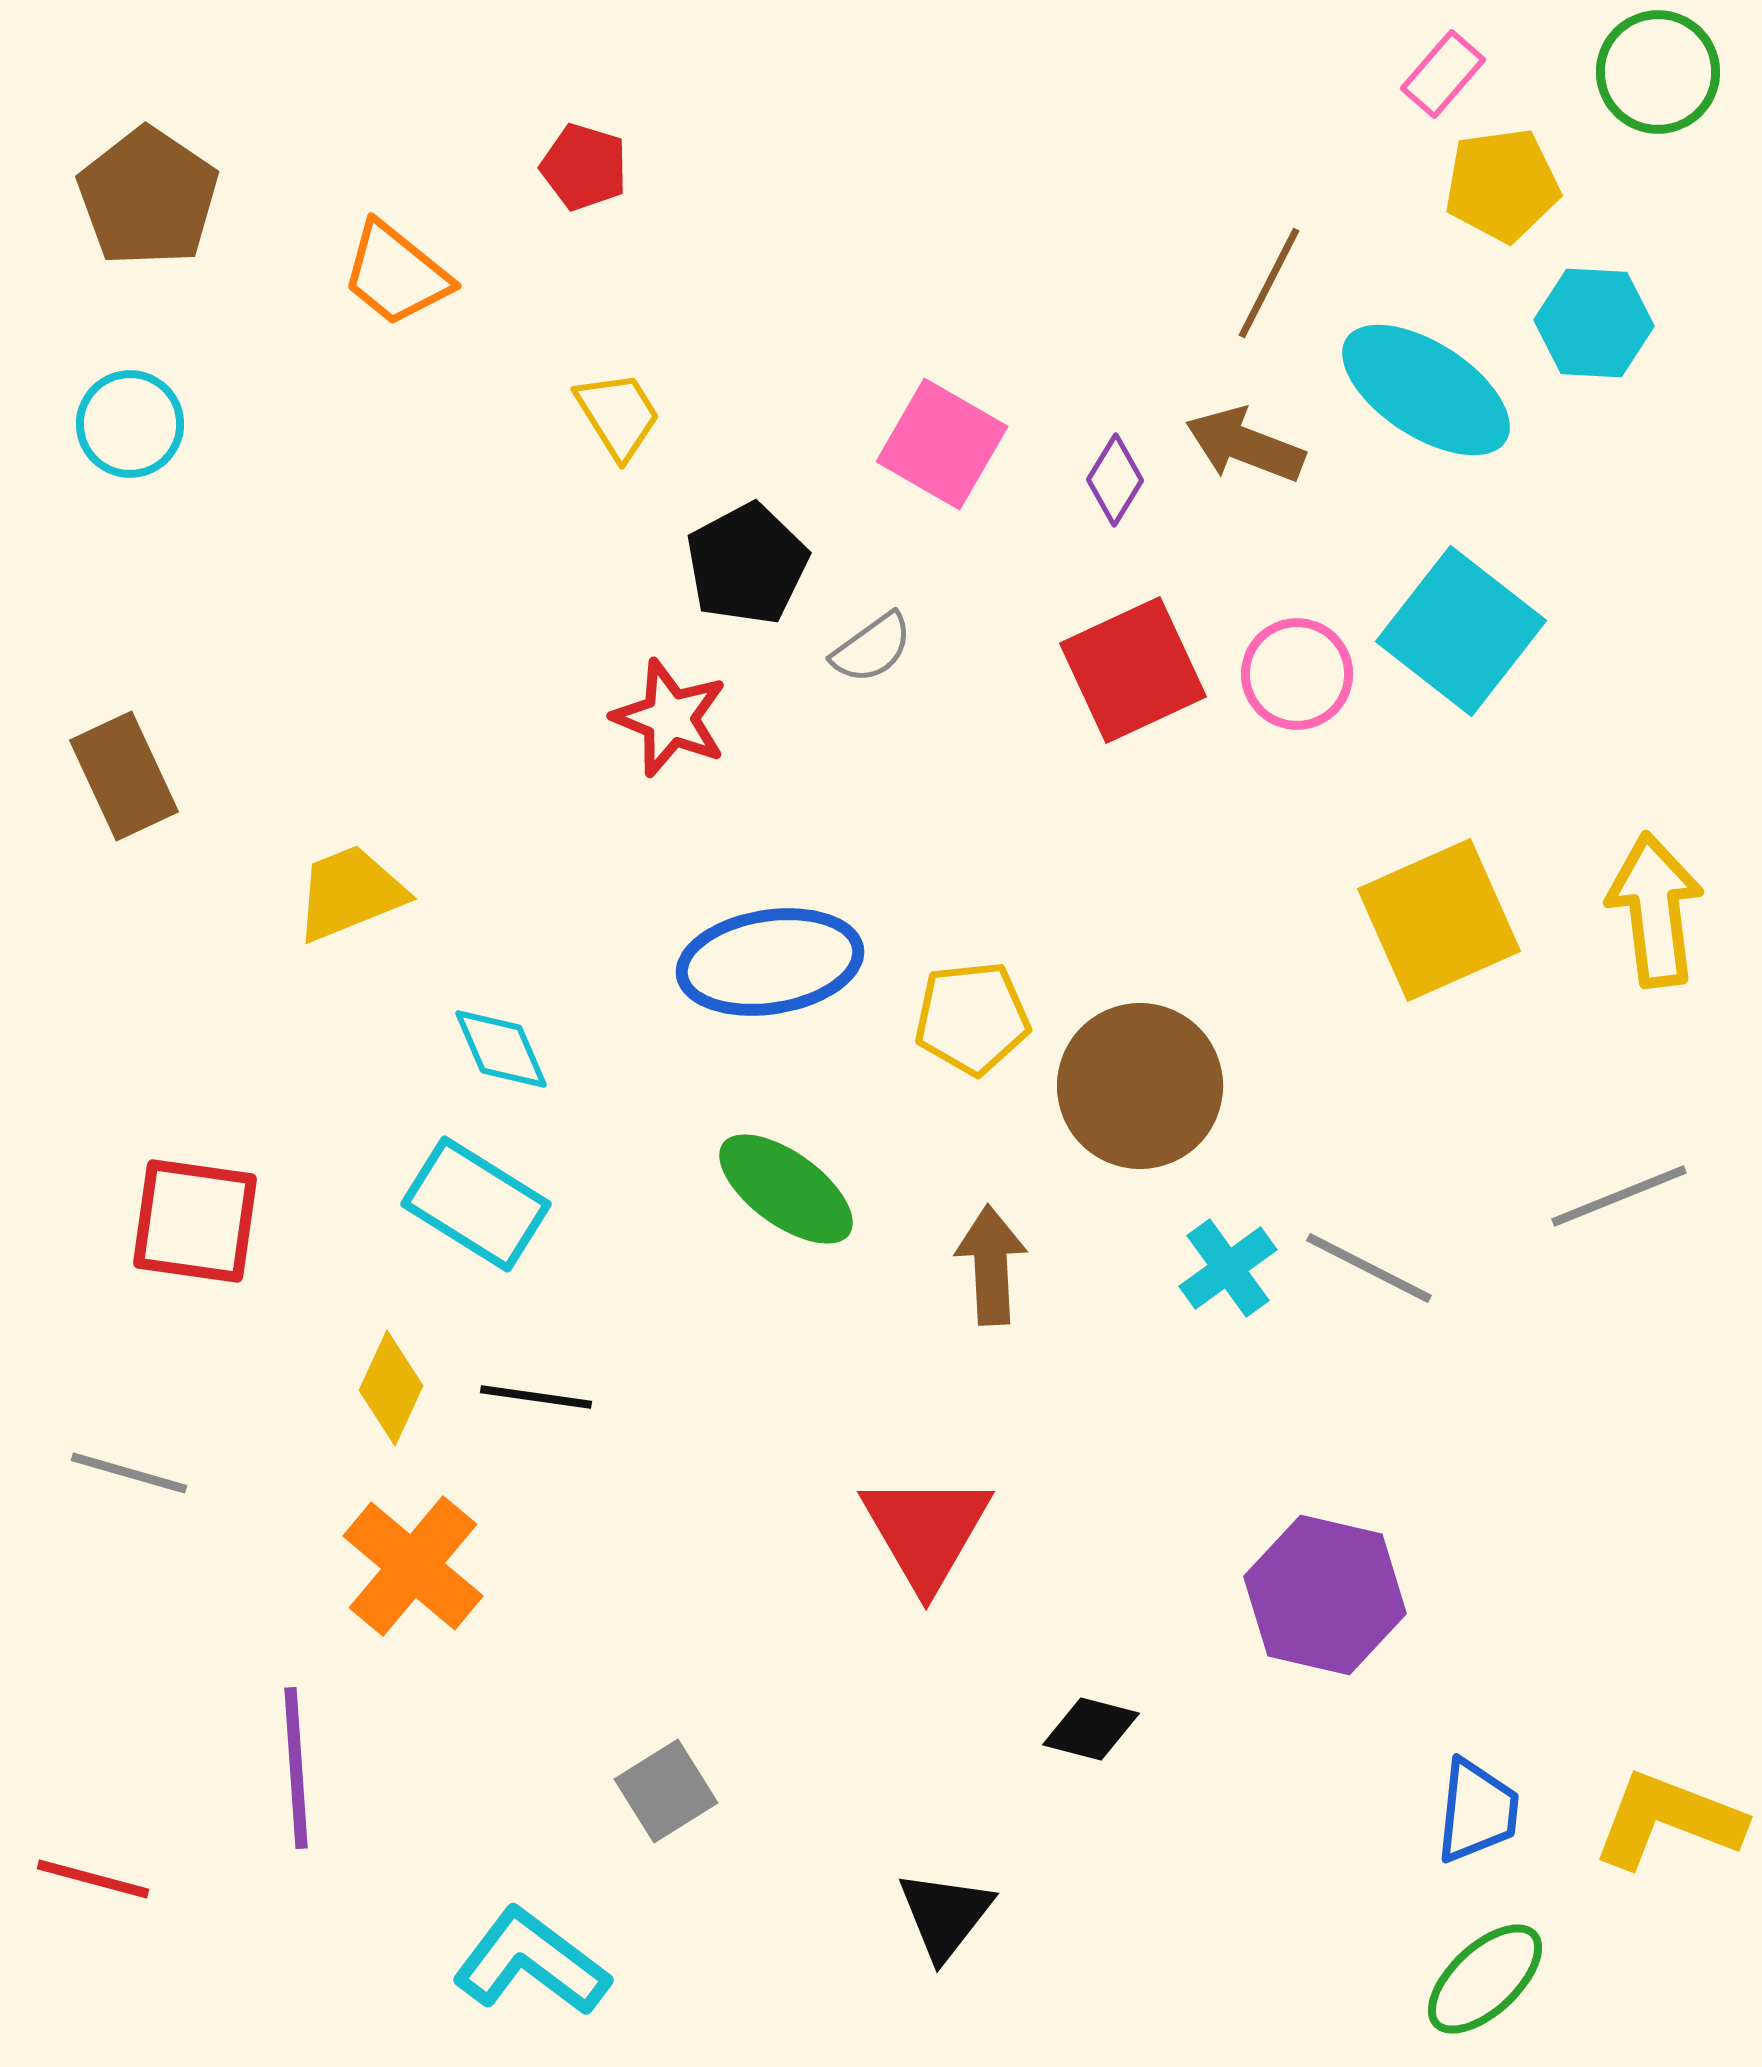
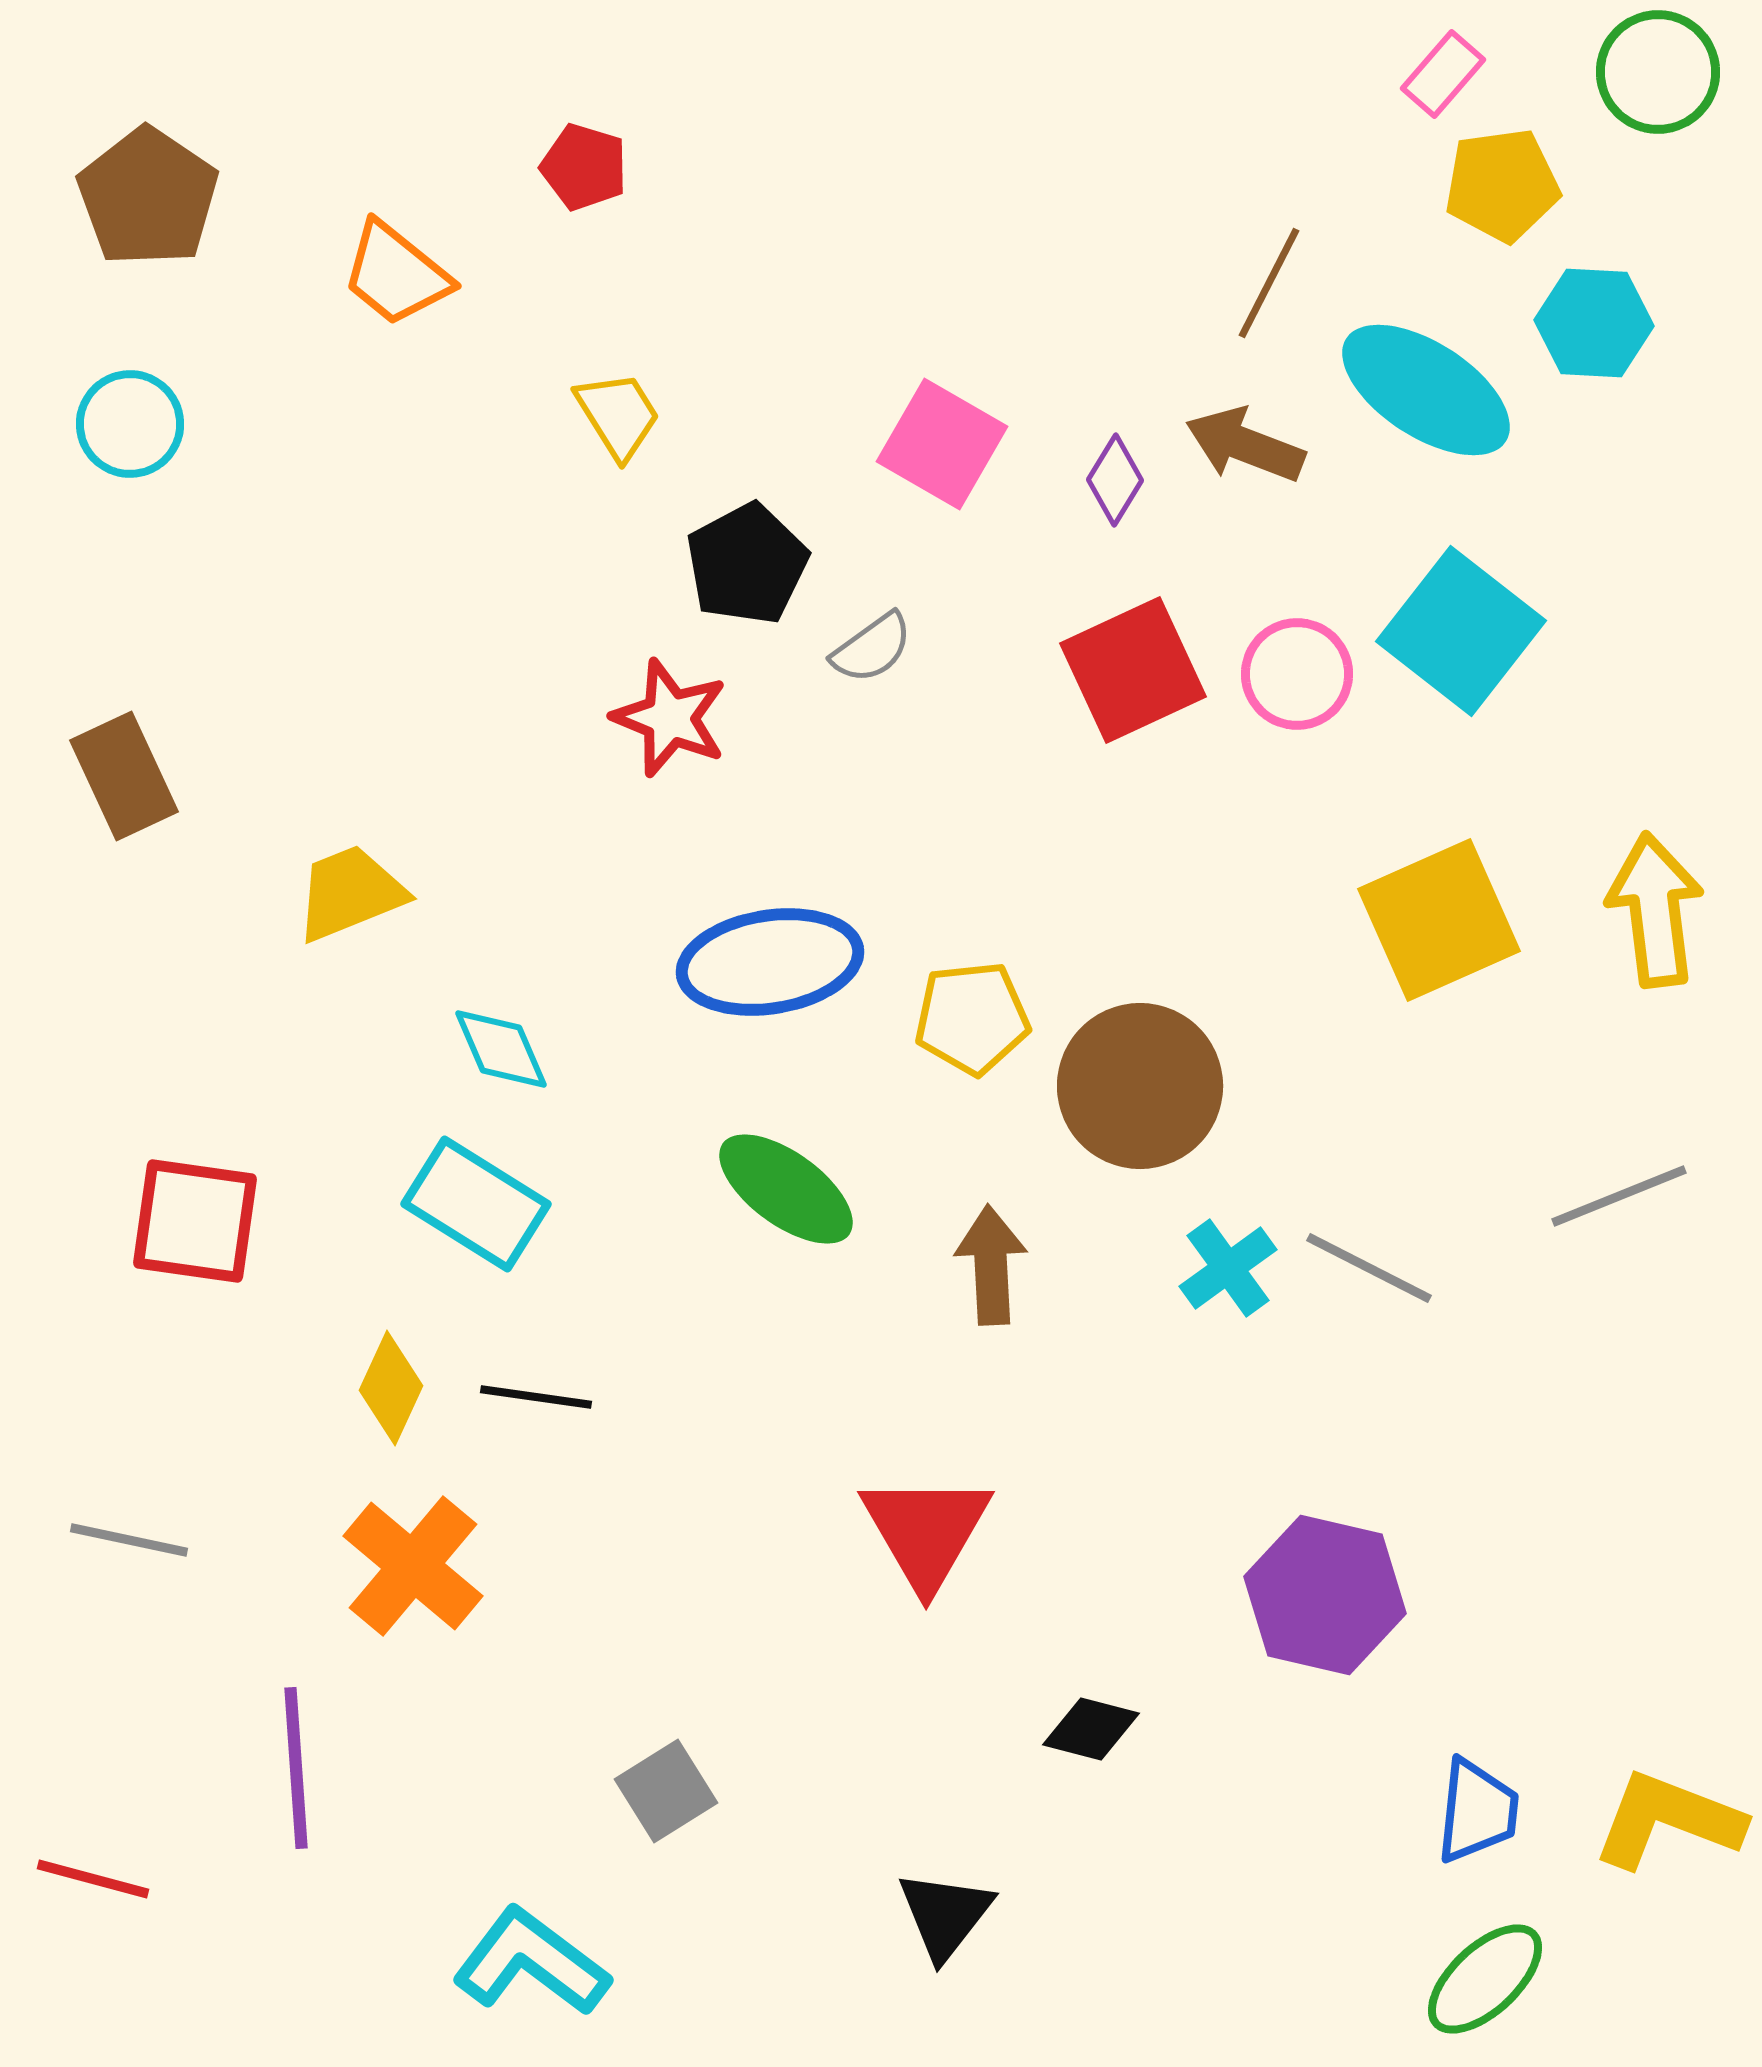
gray line at (129, 1473): moved 67 px down; rotated 4 degrees counterclockwise
